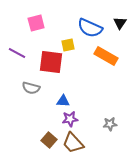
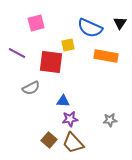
orange rectangle: rotated 20 degrees counterclockwise
gray semicircle: rotated 42 degrees counterclockwise
gray star: moved 4 px up
